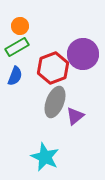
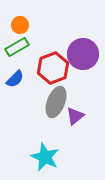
orange circle: moved 1 px up
blue semicircle: moved 3 px down; rotated 24 degrees clockwise
gray ellipse: moved 1 px right
